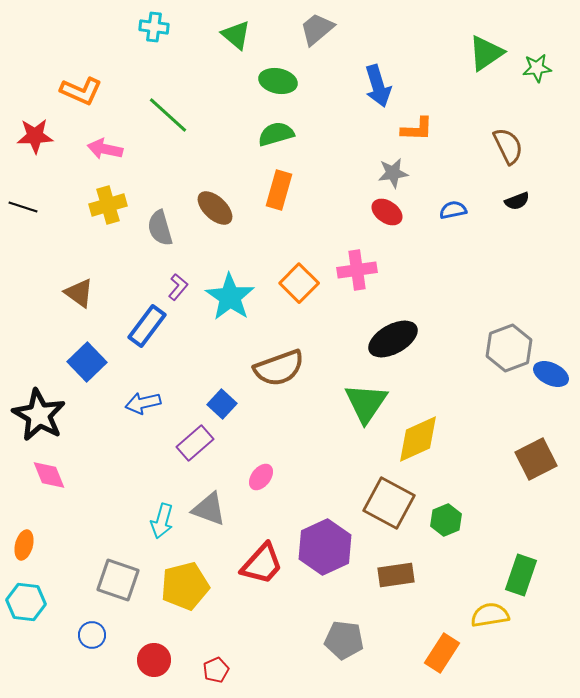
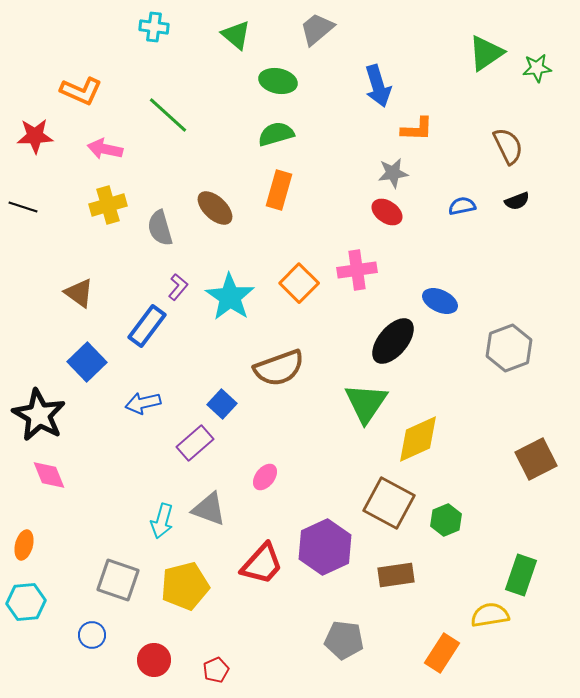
blue semicircle at (453, 210): moved 9 px right, 4 px up
black ellipse at (393, 339): moved 2 px down; rotated 21 degrees counterclockwise
blue ellipse at (551, 374): moved 111 px left, 73 px up
pink ellipse at (261, 477): moved 4 px right
cyan hexagon at (26, 602): rotated 12 degrees counterclockwise
